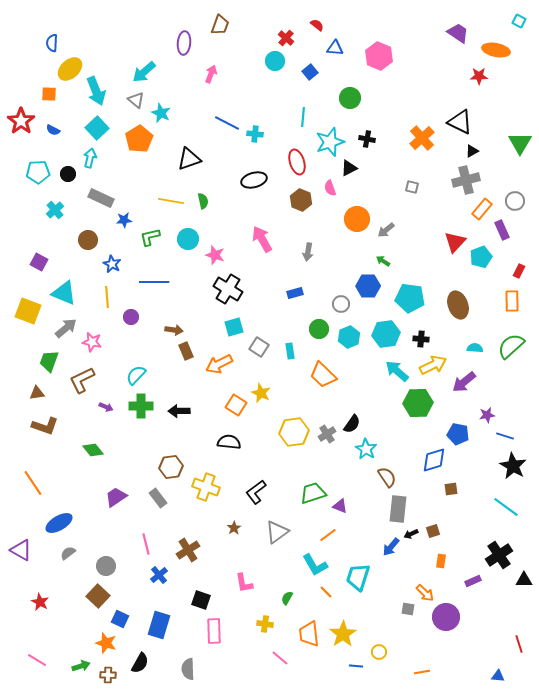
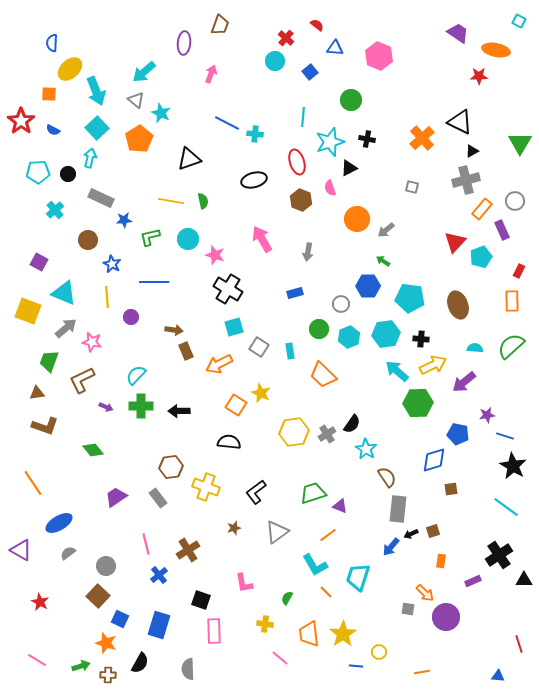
green circle at (350, 98): moved 1 px right, 2 px down
brown star at (234, 528): rotated 16 degrees clockwise
